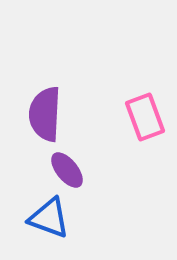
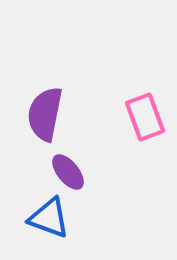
purple semicircle: rotated 8 degrees clockwise
purple ellipse: moved 1 px right, 2 px down
